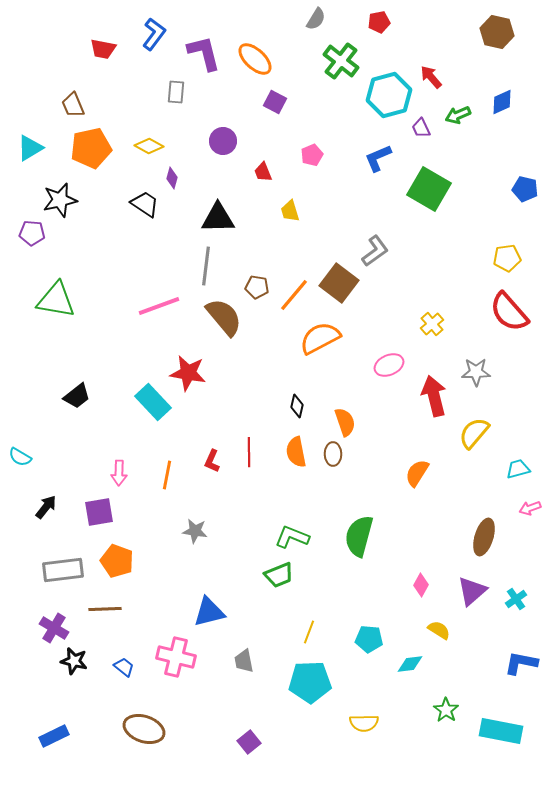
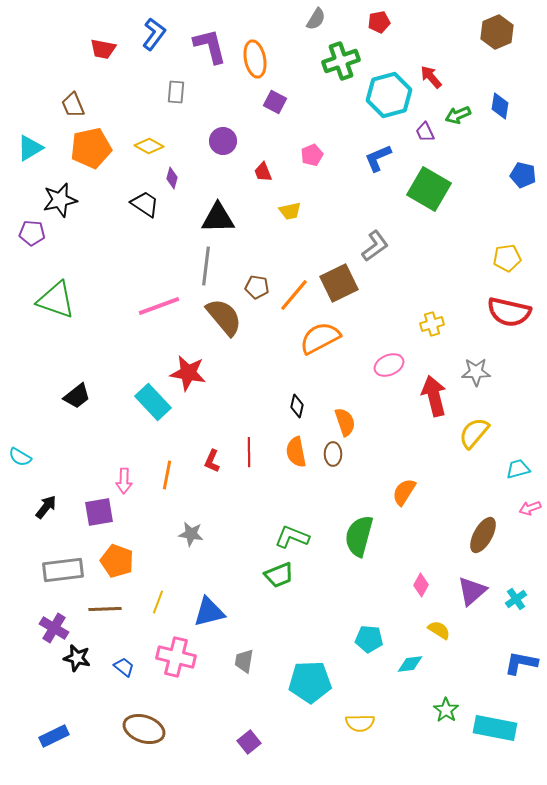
brown hexagon at (497, 32): rotated 24 degrees clockwise
purple L-shape at (204, 53): moved 6 px right, 7 px up
orange ellipse at (255, 59): rotated 36 degrees clockwise
green cross at (341, 61): rotated 33 degrees clockwise
blue diamond at (502, 102): moved 2 px left, 4 px down; rotated 56 degrees counterclockwise
purple trapezoid at (421, 128): moved 4 px right, 4 px down
blue pentagon at (525, 189): moved 2 px left, 14 px up
yellow trapezoid at (290, 211): rotated 85 degrees counterclockwise
gray L-shape at (375, 251): moved 5 px up
brown square at (339, 283): rotated 27 degrees clockwise
green triangle at (56, 300): rotated 9 degrees clockwise
red semicircle at (509, 312): rotated 36 degrees counterclockwise
yellow cross at (432, 324): rotated 25 degrees clockwise
pink arrow at (119, 473): moved 5 px right, 8 px down
orange semicircle at (417, 473): moved 13 px left, 19 px down
gray star at (195, 531): moved 4 px left, 3 px down
brown ellipse at (484, 537): moved 1 px left, 2 px up; rotated 12 degrees clockwise
yellow line at (309, 632): moved 151 px left, 30 px up
black star at (74, 661): moved 3 px right, 3 px up
gray trapezoid at (244, 661): rotated 20 degrees clockwise
yellow semicircle at (364, 723): moved 4 px left
cyan rectangle at (501, 731): moved 6 px left, 3 px up
